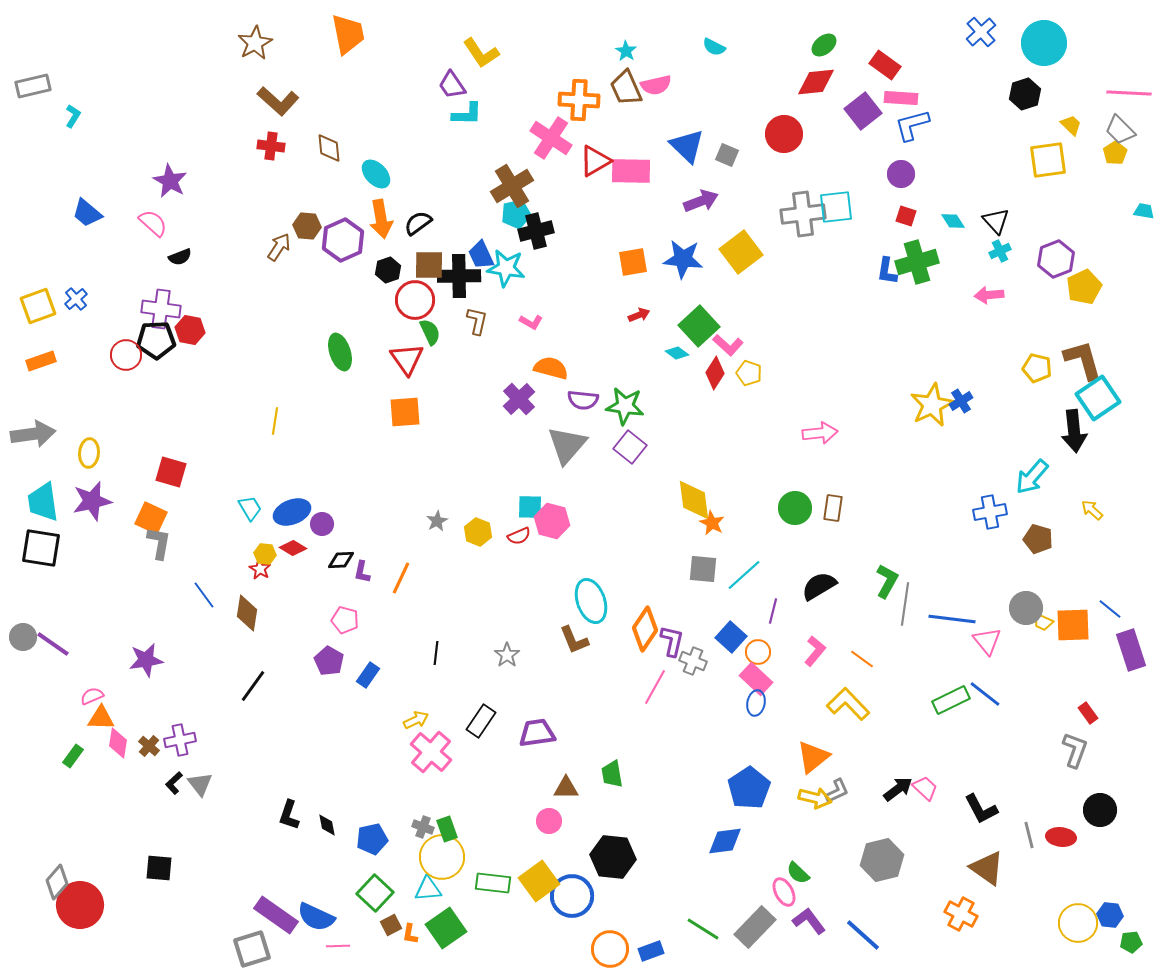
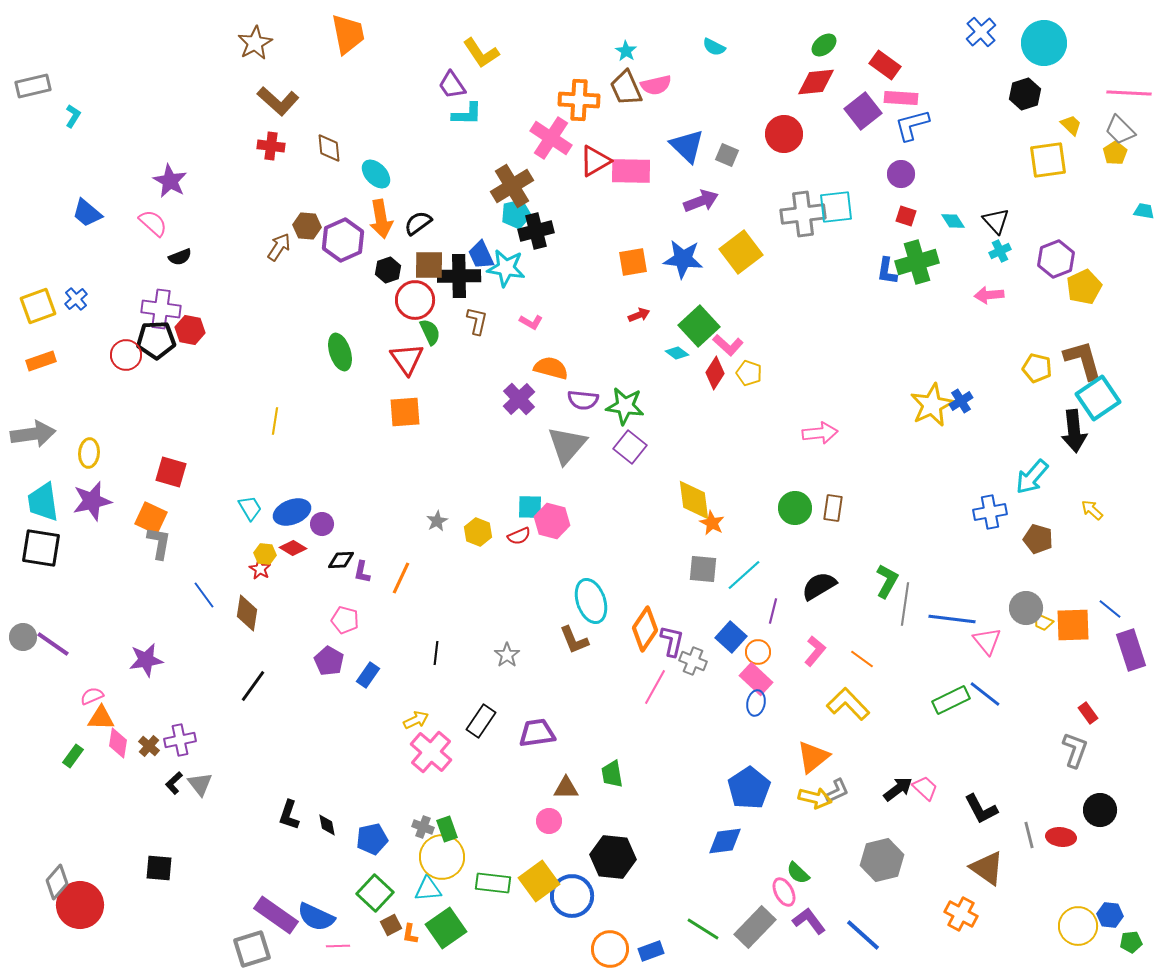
yellow circle at (1078, 923): moved 3 px down
